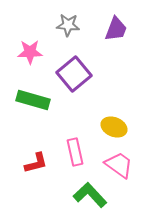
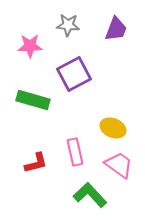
pink star: moved 6 px up
purple square: rotated 12 degrees clockwise
yellow ellipse: moved 1 px left, 1 px down
